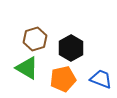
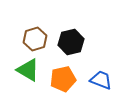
black hexagon: moved 6 px up; rotated 15 degrees clockwise
green triangle: moved 1 px right, 2 px down
blue trapezoid: moved 1 px down
